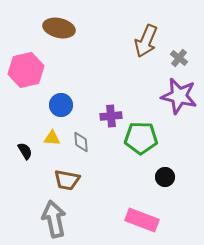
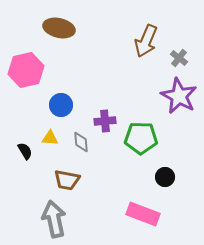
purple star: rotated 15 degrees clockwise
purple cross: moved 6 px left, 5 px down
yellow triangle: moved 2 px left
pink rectangle: moved 1 px right, 6 px up
